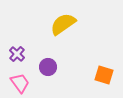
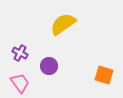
purple cross: moved 3 px right, 1 px up; rotated 14 degrees counterclockwise
purple circle: moved 1 px right, 1 px up
